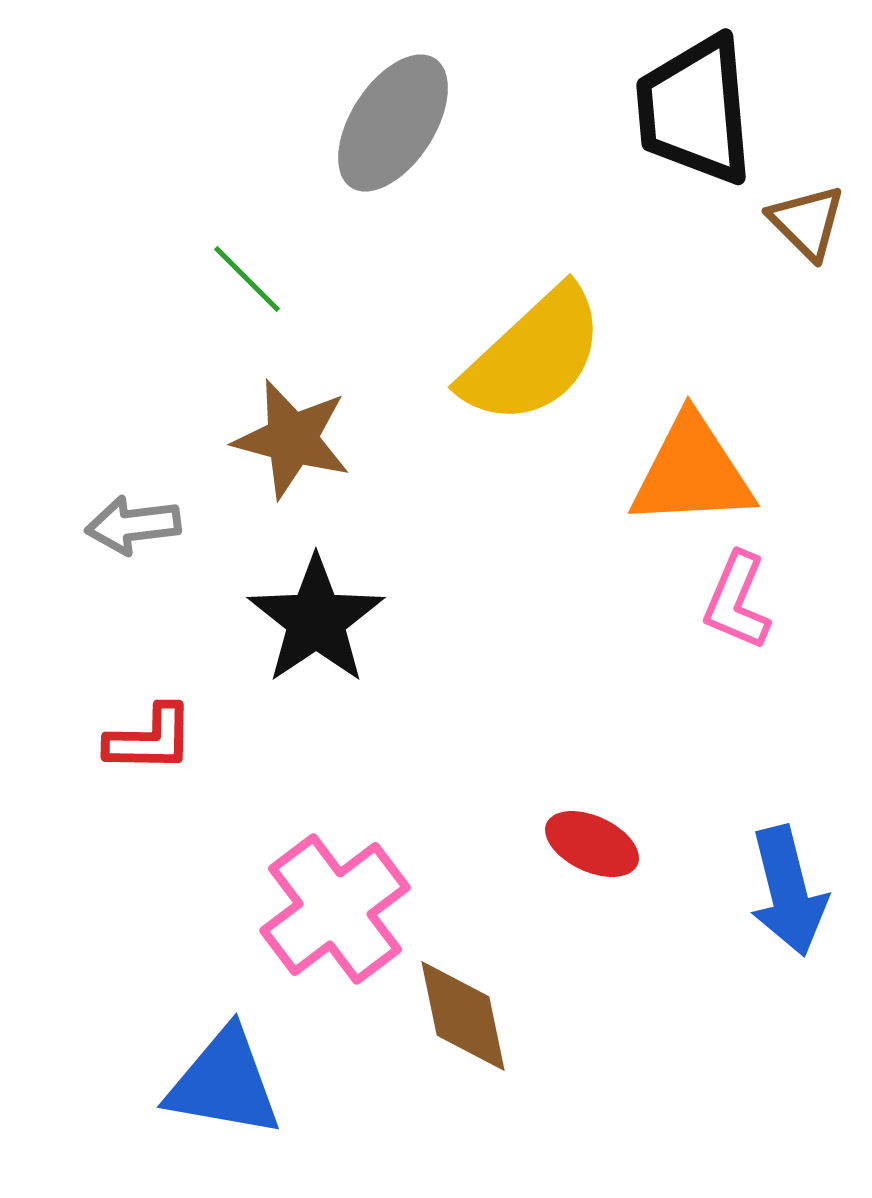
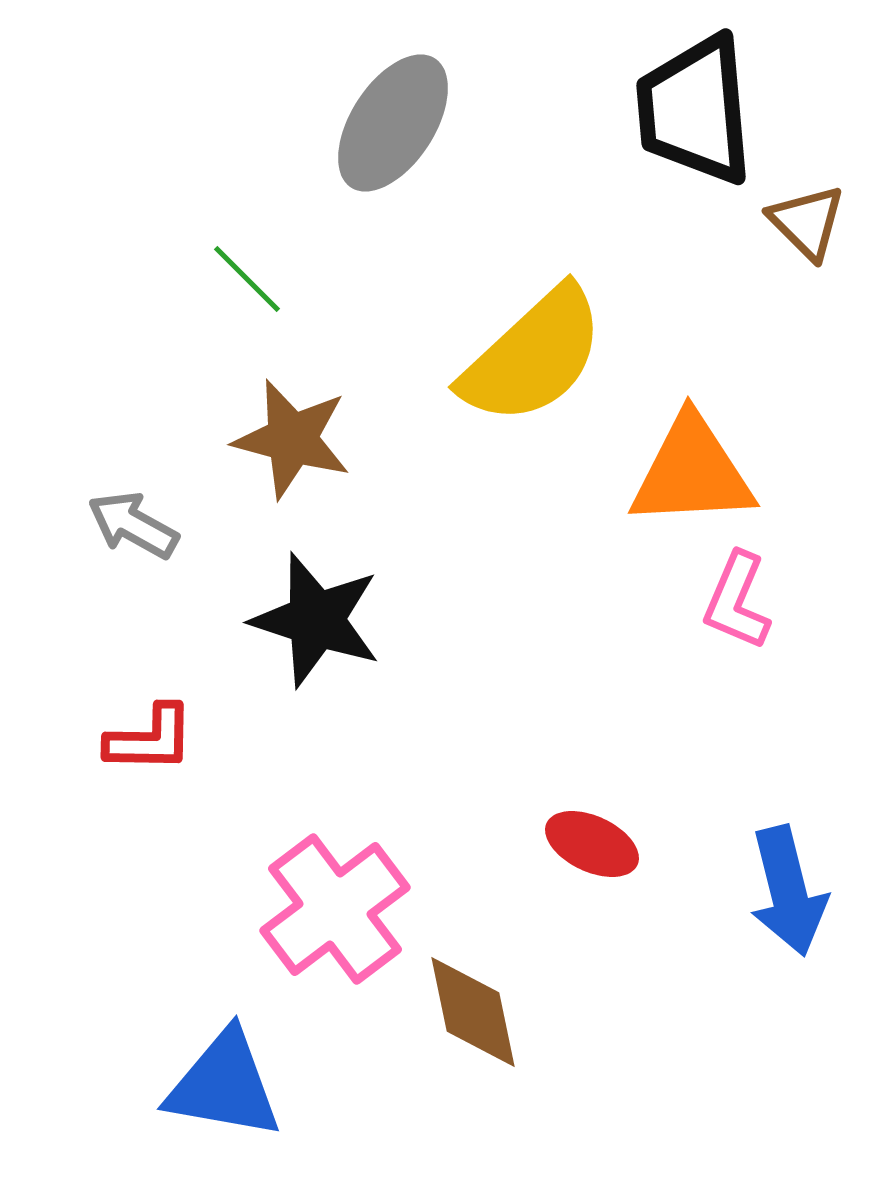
gray arrow: rotated 36 degrees clockwise
black star: rotated 20 degrees counterclockwise
brown diamond: moved 10 px right, 4 px up
blue triangle: moved 2 px down
